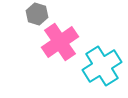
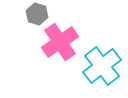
cyan cross: rotated 6 degrees counterclockwise
